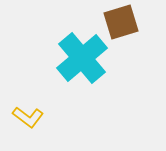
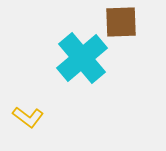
brown square: rotated 15 degrees clockwise
